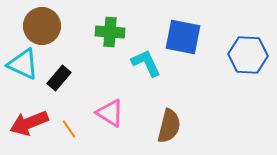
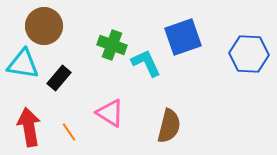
brown circle: moved 2 px right
green cross: moved 2 px right, 13 px down; rotated 16 degrees clockwise
blue square: rotated 30 degrees counterclockwise
blue hexagon: moved 1 px right, 1 px up
cyan triangle: rotated 16 degrees counterclockwise
red arrow: moved 4 px down; rotated 102 degrees clockwise
orange line: moved 3 px down
